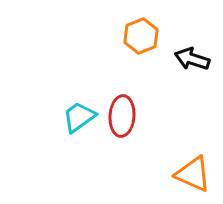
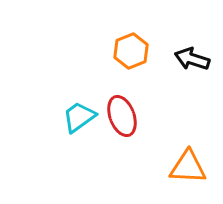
orange hexagon: moved 10 px left, 15 px down
red ellipse: rotated 24 degrees counterclockwise
orange triangle: moved 5 px left, 7 px up; rotated 21 degrees counterclockwise
